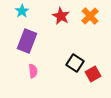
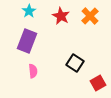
cyan star: moved 7 px right
red square: moved 5 px right, 9 px down
